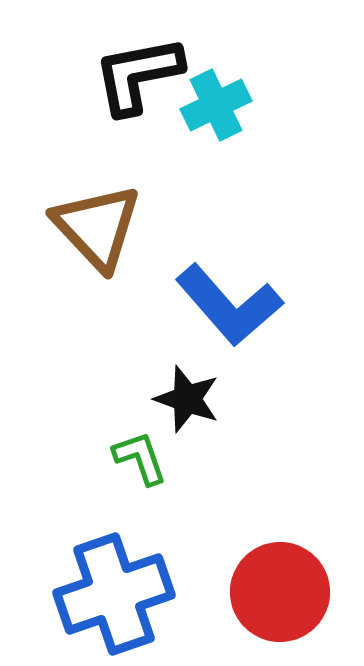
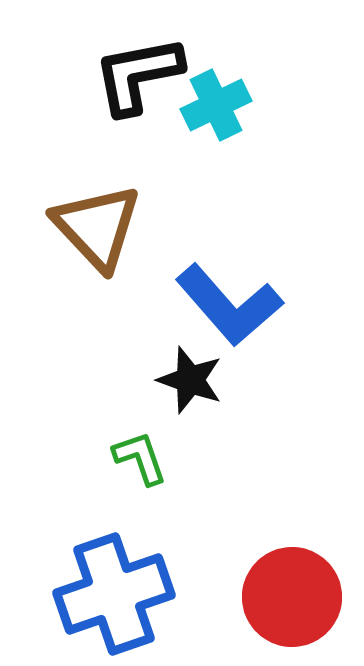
black star: moved 3 px right, 19 px up
red circle: moved 12 px right, 5 px down
